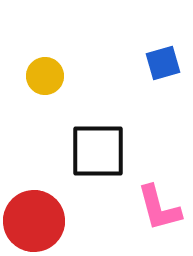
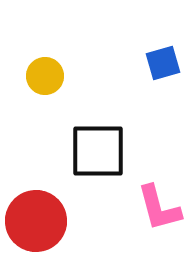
red circle: moved 2 px right
